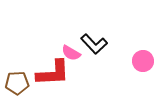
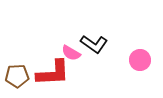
black L-shape: rotated 12 degrees counterclockwise
pink circle: moved 3 px left, 1 px up
brown pentagon: moved 7 px up
